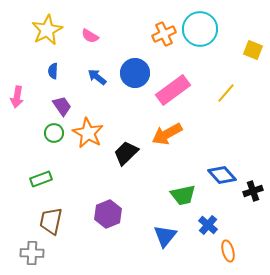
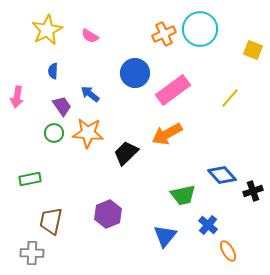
blue arrow: moved 7 px left, 17 px down
yellow line: moved 4 px right, 5 px down
orange star: rotated 24 degrees counterclockwise
green rectangle: moved 11 px left; rotated 10 degrees clockwise
orange ellipse: rotated 15 degrees counterclockwise
